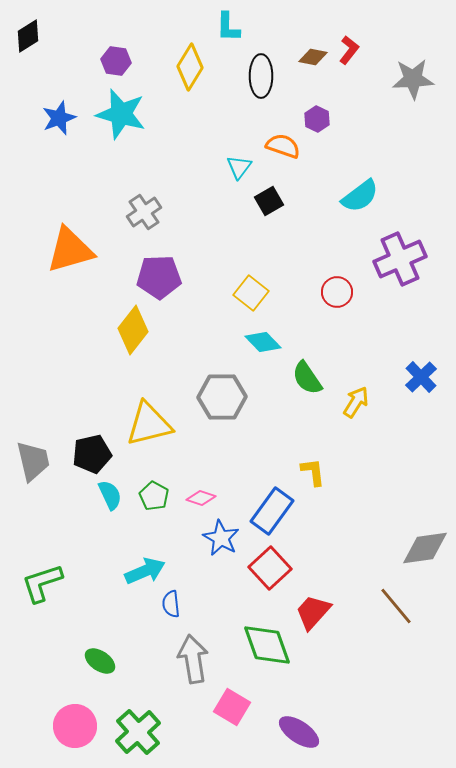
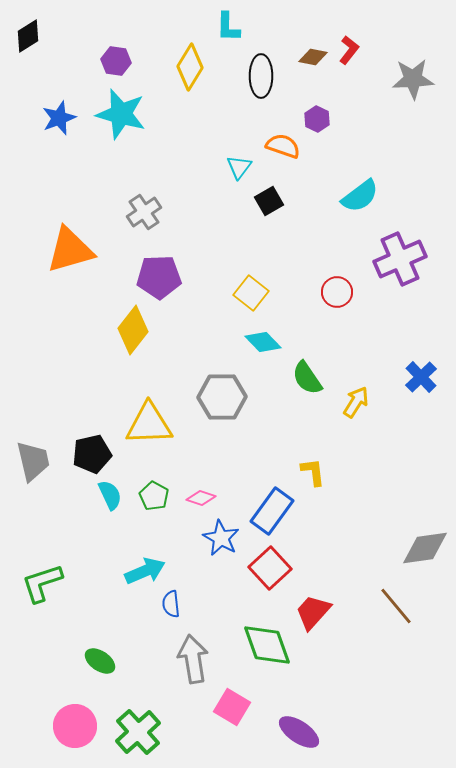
yellow triangle at (149, 424): rotated 12 degrees clockwise
